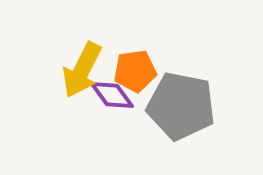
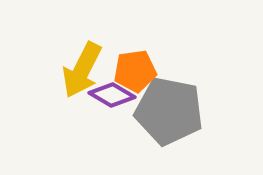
purple diamond: rotated 24 degrees counterclockwise
gray pentagon: moved 12 px left, 5 px down
